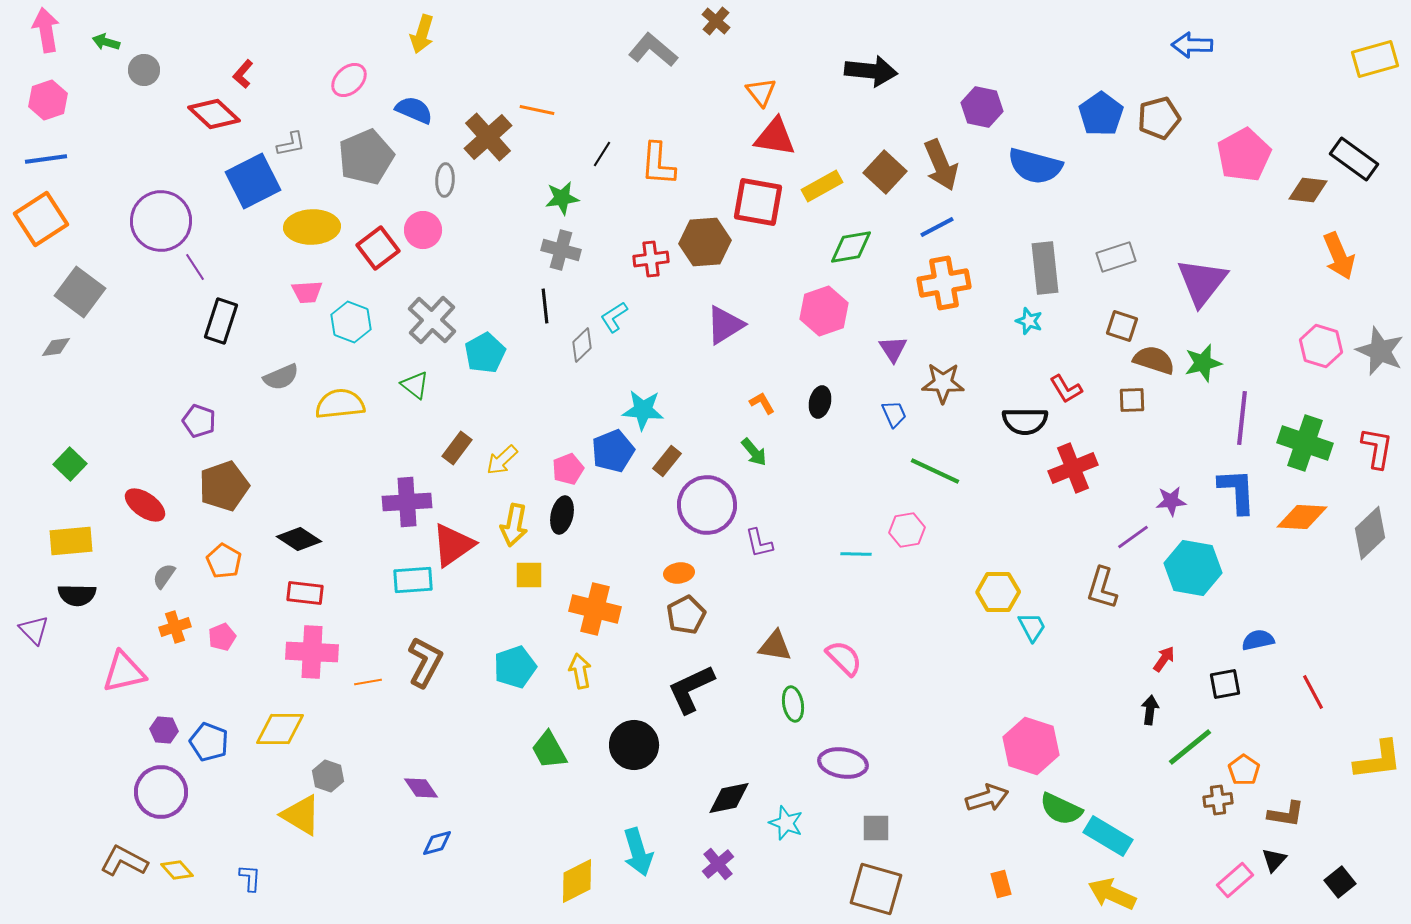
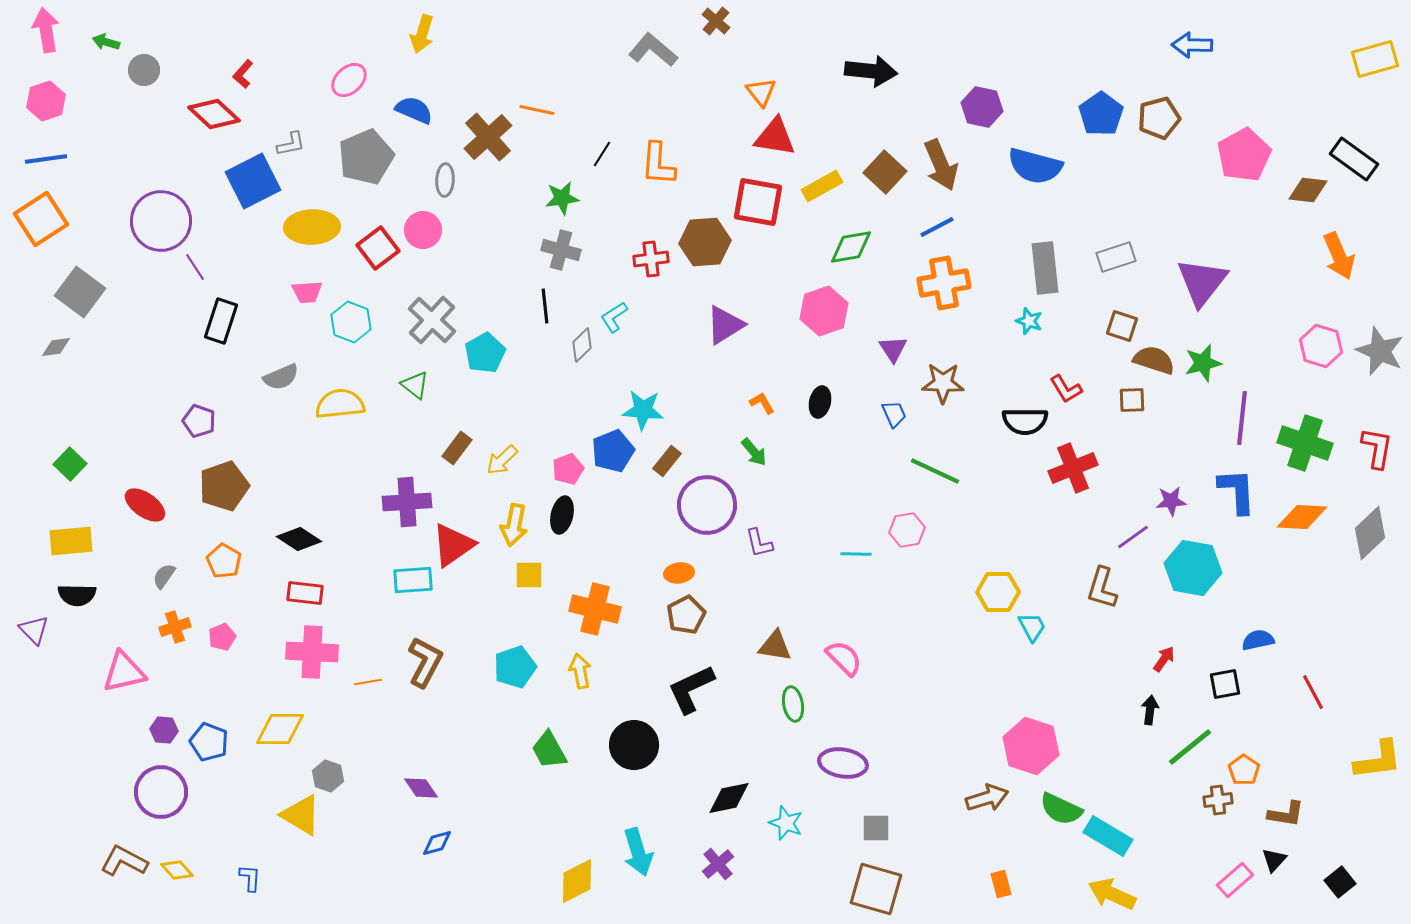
pink hexagon at (48, 100): moved 2 px left, 1 px down
